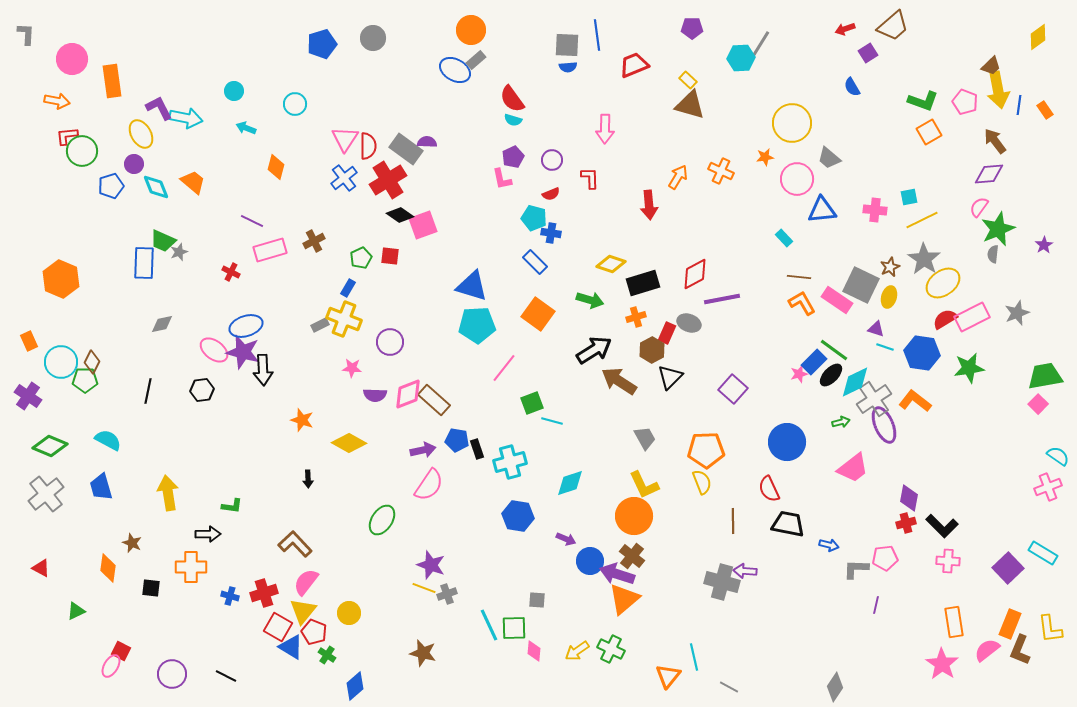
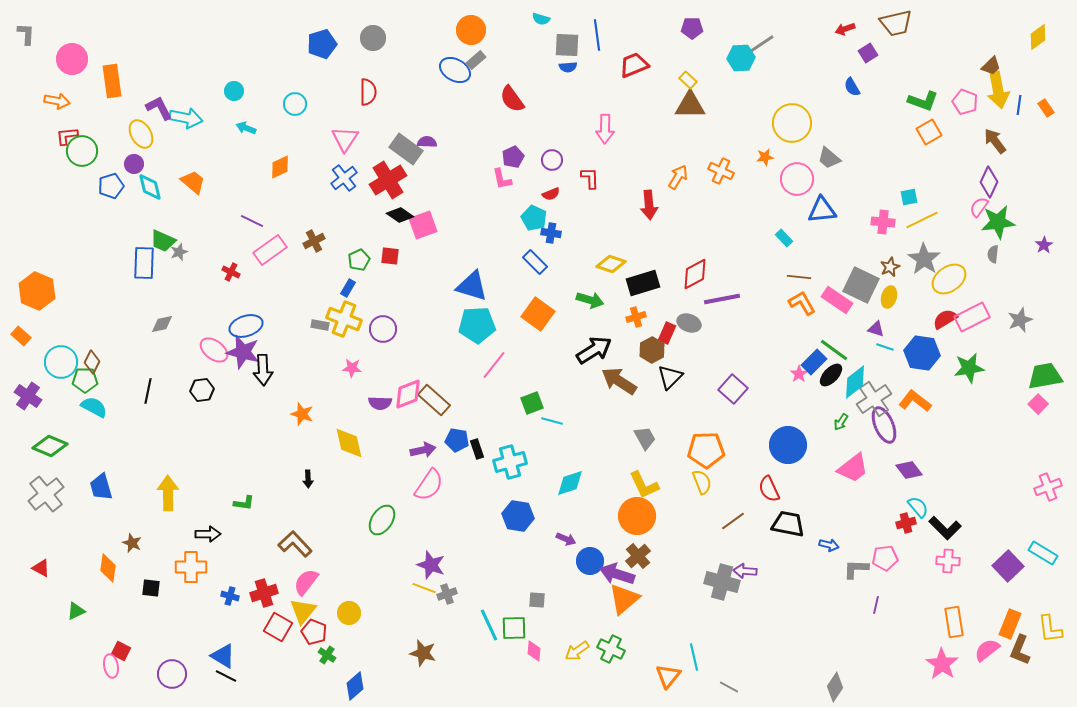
brown trapezoid at (893, 26): moved 3 px right, 3 px up; rotated 28 degrees clockwise
gray line at (760, 45): rotated 24 degrees clockwise
brown triangle at (690, 105): rotated 16 degrees counterclockwise
orange rectangle at (1045, 110): moved 1 px right, 2 px up
cyan semicircle at (513, 120): moved 28 px right, 101 px up
red semicircle at (368, 146): moved 54 px up
orange diamond at (276, 167): moved 4 px right; rotated 50 degrees clockwise
purple diamond at (989, 174): moved 8 px down; rotated 60 degrees counterclockwise
cyan diamond at (156, 187): moved 6 px left; rotated 8 degrees clockwise
pink cross at (875, 210): moved 8 px right, 12 px down
cyan pentagon at (534, 218): rotated 10 degrees clockwise
green star at (998, 229): moved 7 px up; rotated 16 degrees clockwise
pink rectangle at (270, 250): rotated 20 degrees counterclockwise
green pentagon at (361, 258): moved 2 px left, 2 px down
orange hexagon at (61, 279): moved 24 px left, 12 px down
yellow ellipse at (943, 283): moved 6 px right, 4 px up
gray star at (1017, 313): moved 3 px right, 7 px down
gray rectangle at (320, 325): rotated 36 degrees clockwise
orange rectangle at (29, 341): moved 8 px left, 5 px up; rotated 24 degrees counterclockwise
purple circle at (390, 342): moved 7 px left, 13 px up
pink line at (504, 368): moved 10 px left, 3 px up
pink star at (799, 374): rotated 18 degrees counterclockwise
cyan diamond at (855, 382): rotated 12 degrees counterclockwise
purple semicircle at (375, 395): moved 5 px right, 8 px down
orange star at (302, 420): moved 6 px up
green arrow at (841, 422): rotated 138 degrees clockwise
cyan semicircle at (108, 440): moved 14 px left, 33 px up
blue circle at (787, 442): moved 1 px right, 3 px down
yellow diamond at (349, 443): rotated 48 degrees clockwise
cyan semicircle at (1058, 456): moved 140 px left, 51 px down; rotated 15 degrees clockwise
yellow arrow at (168, 493): rotated 8 degrees clockwise
purple diamond at (909, 498): moved 28 px up; rotated 48 degrees counterclockwise
green L-shape at (232, 506): moved 12 px right, 3 px up
orange circle at (634, 516): moved 3 px right
brown line at (733, 521): rotated 55 degrees clockwise
black L-shape at (942, 526): moved 3 px right, 2 px down
brown cross at (632, 556): moved 6 px right; rotated 10 degrees clockwise
purple square at (1008, 568): moved 2 px up
blue triangle at (291, 647): moved 68 px left, 9 px down
pink ellipse at (111, 666): rotated 40 degrees counterclockwise
